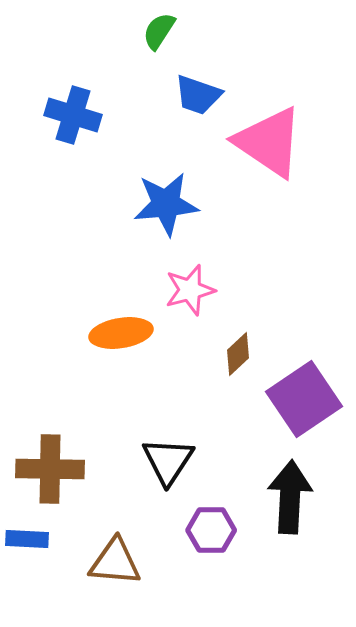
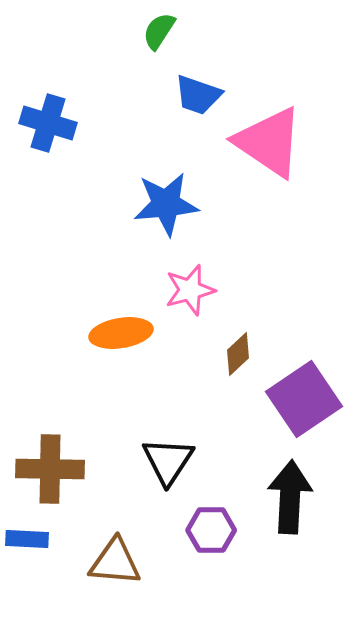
blue cross: moved 25 px left, 8 px down
